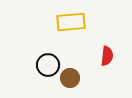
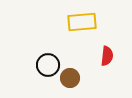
yellow rectangle: moved 11 px right
